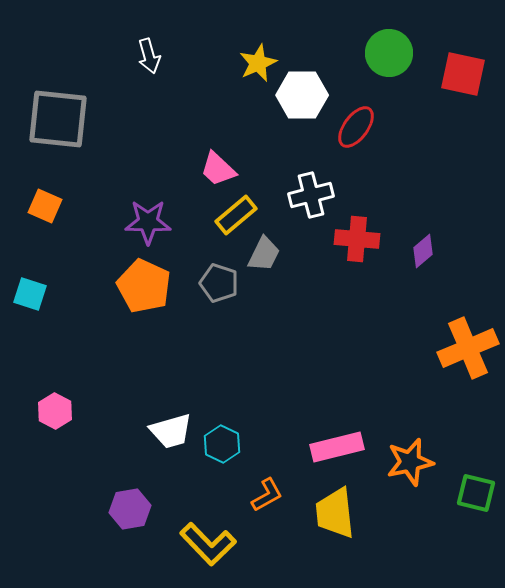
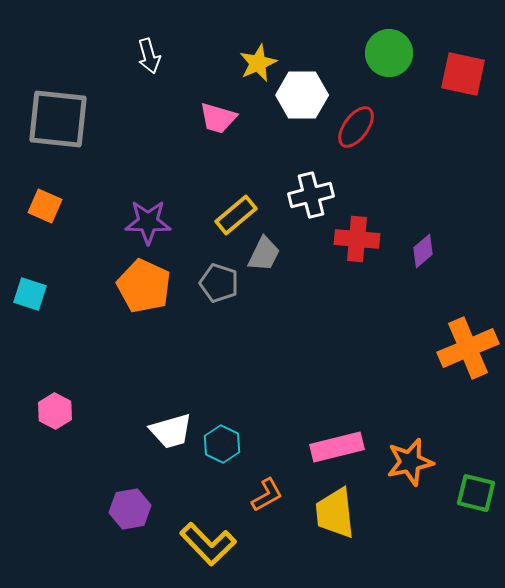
pink trapezoid: moved 51 px up; rotated 27 degrees counterclockwise
